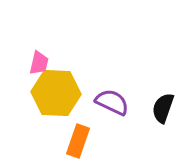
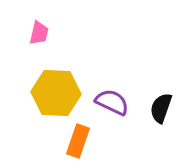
pink trapezoid: moved 30 px up
black semicircle: moved 2 px left
